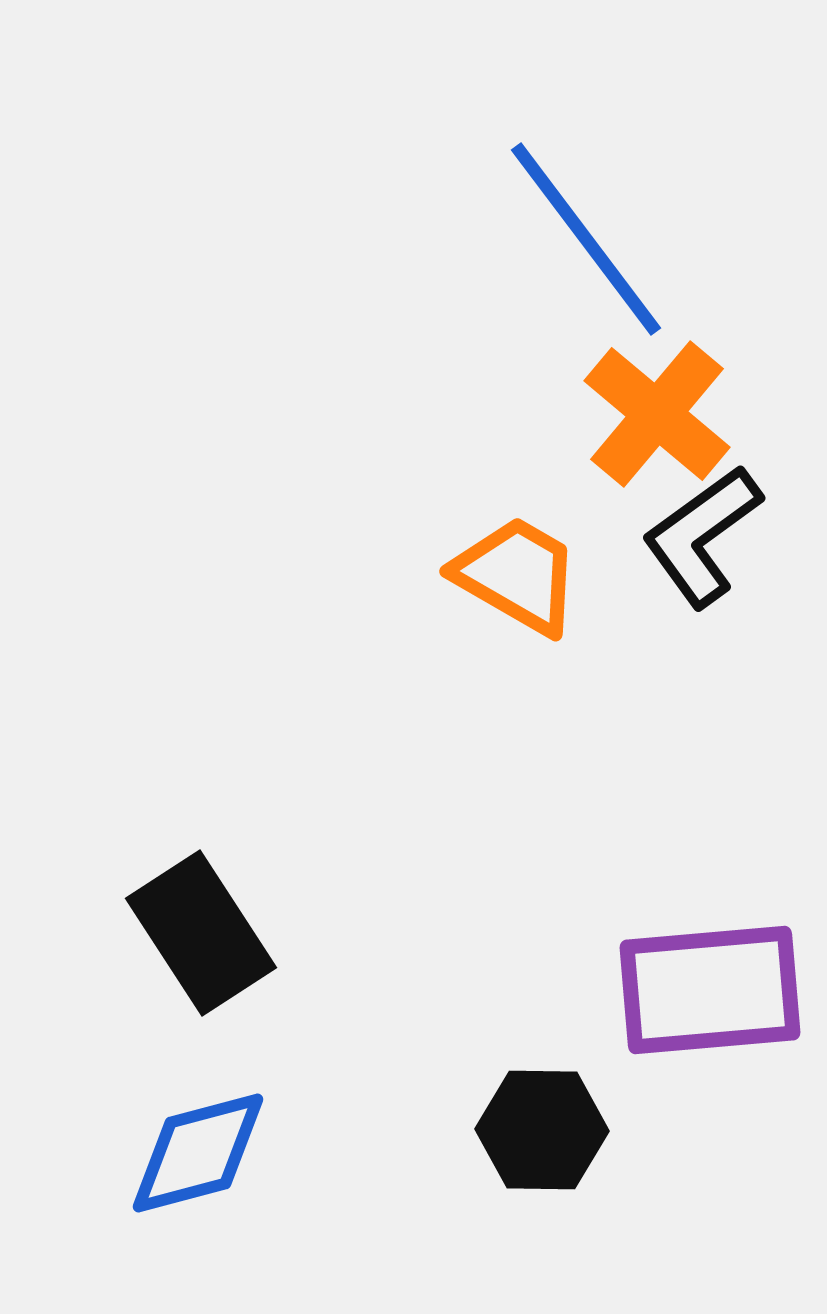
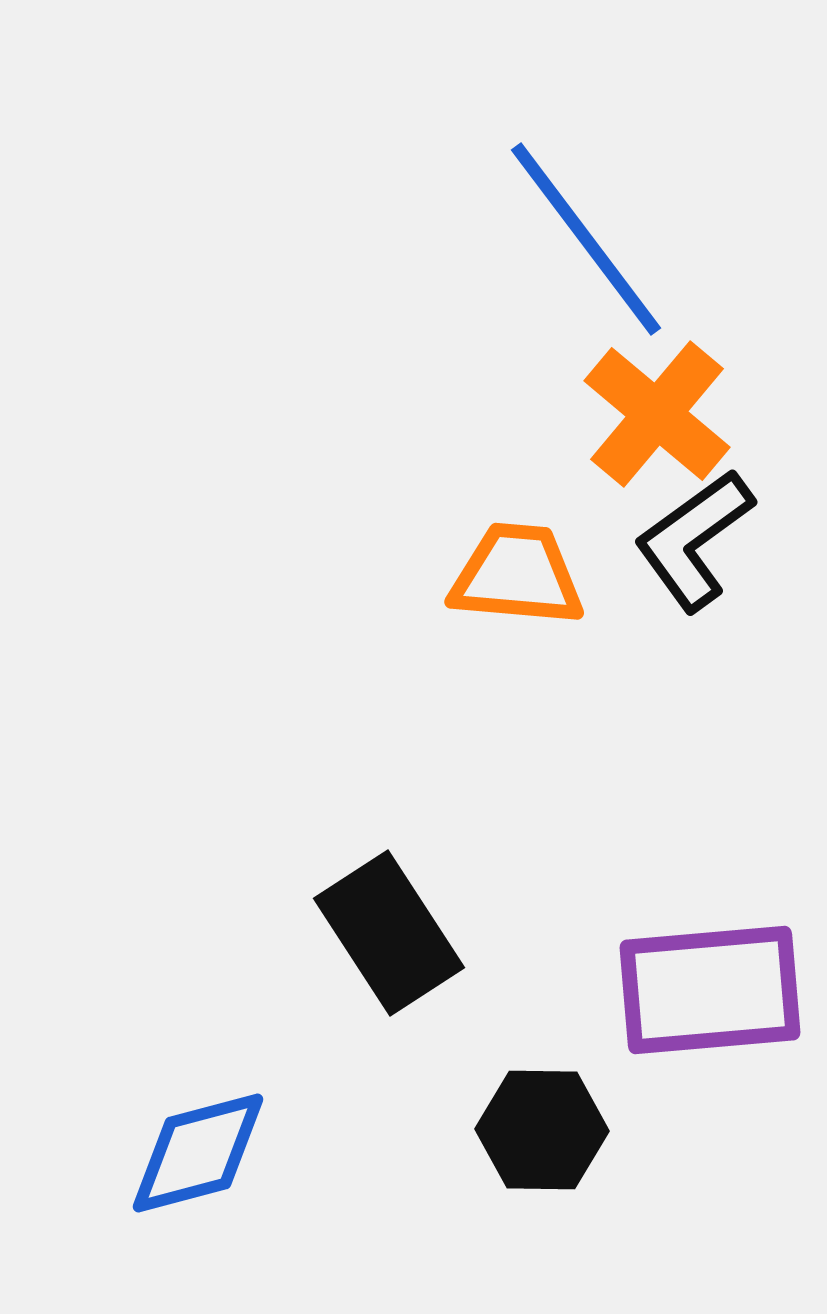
black L-shape: moved 8 px left, 4 px down
orange trapezoid: rotated 25 degrees counterclockwise
black rectangle: moved 188 px right
